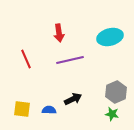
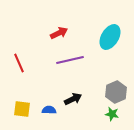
red arrow: rotated 108 degrees counterclockwise
cyan ellipse: rotated 45 degrees counterclockwise
red line: moved 7 px left, 4 px down
